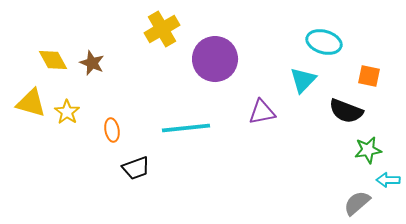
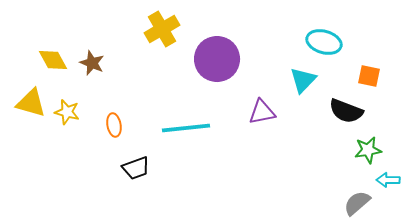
purple circle: moved 2 px right
yellow star: rotated 20 degrees counterclockwise
orange ellipse: moved 2 px right, 5 px up
